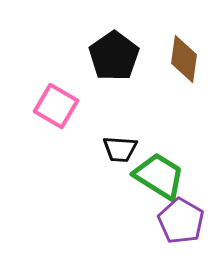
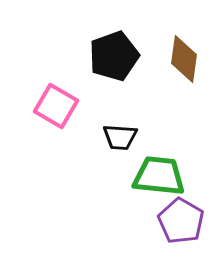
black pentagon: rotated 15 degrees clockwise
black trapezoid: moved 12 px up
green trapezoid: rotated 26 degrees counterclockwise
